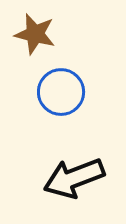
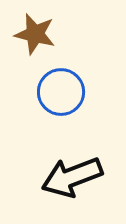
black arrow: moved 2 px left, 1 px up
